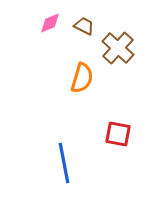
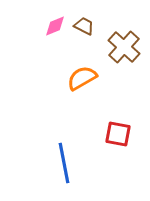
pink diamond: moved 5 px right, 3 px down
brown cross: moved 6 px right, 1 px up
orange semicircle: rotated 136 degrees counterclockwise
